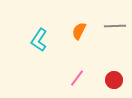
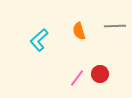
orange semicircle: rotated 42 degrees counterclockwise
cyan L-shape: rotated 15 degrees clockwise
red circle: moved 14 px left, 6 px up
